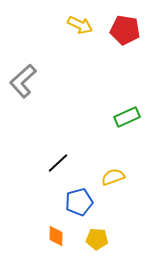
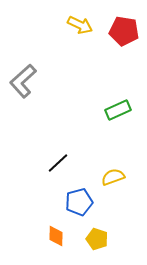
red pentagon: moved 1 px left, 1 px down
green rectangle: moved 9 px left, 7 px up
yellow pentagon: rotated 15 degrees clockwise
